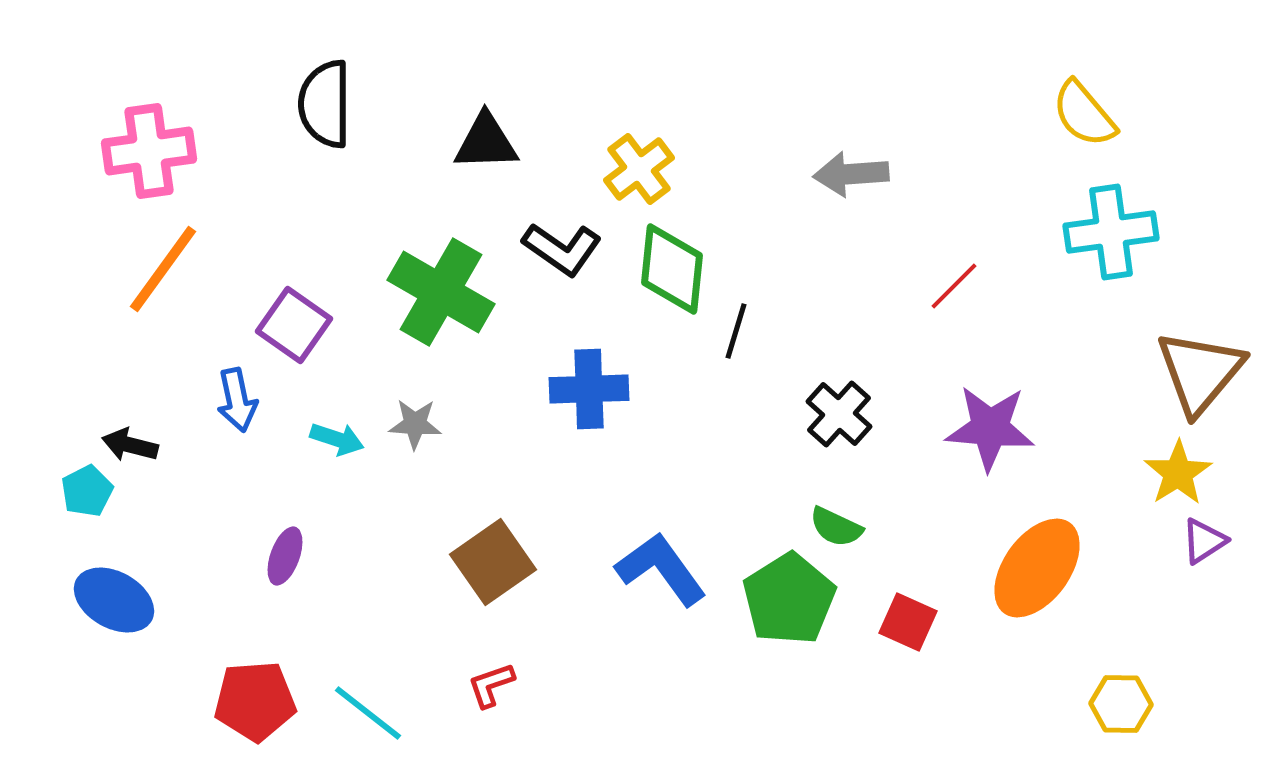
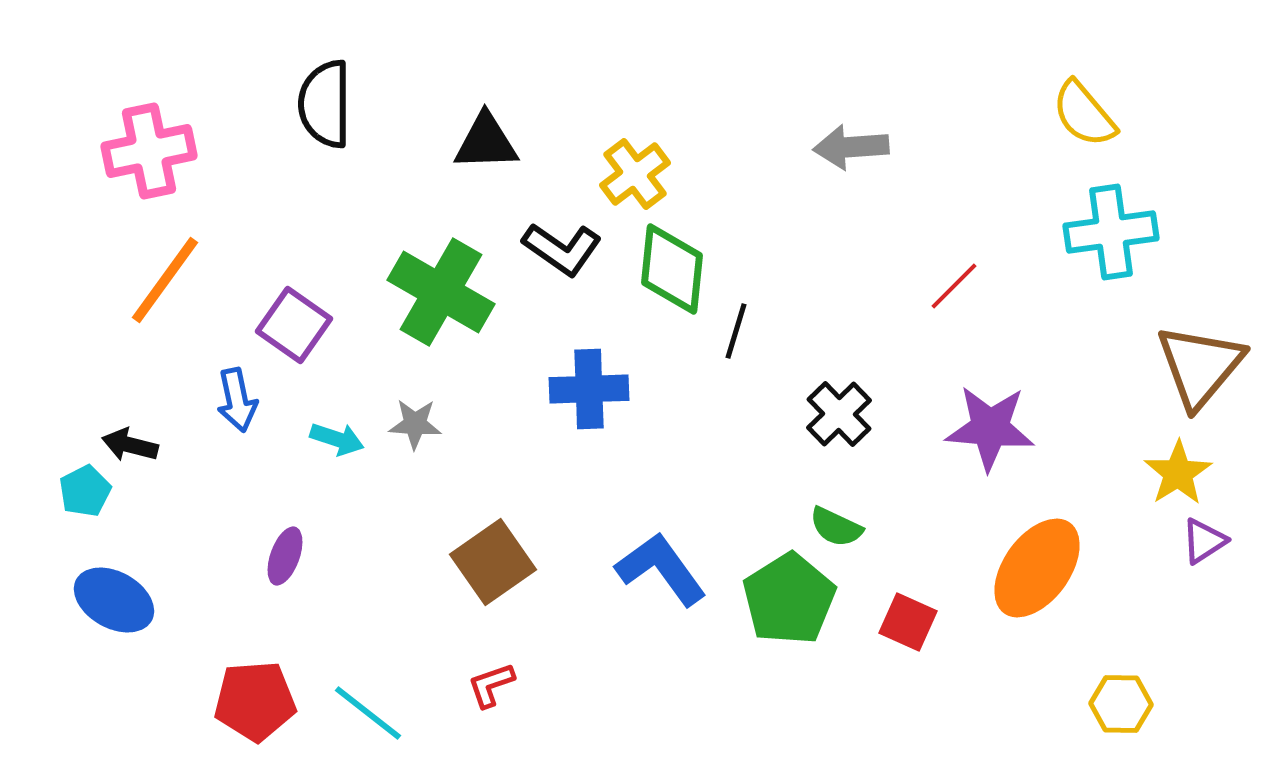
pink cross: rotated 4 degrees counterclockwise
yellow cross: moved 4 px left, 5 px down
gray arrow: moved 27 px up
orange line: moved 2 px right, 11 px down
brown triangle: moved 6 px up
black cross: rotated 4 degrees clockwise
cyan pentagon: moved 2 px left
